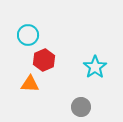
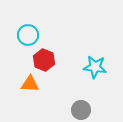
red hexagon: rotated 15 degrees counterclockwise
cyan star: rotated 30 degrees counterclockwise
gray circle: moved 3 px down
